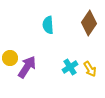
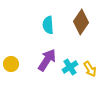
brown diamond: moved 8 px left, 1 px up
yellow circle: moved 1 px right, 6 px down
purple arrow: moved 20 px right, 7 px up
